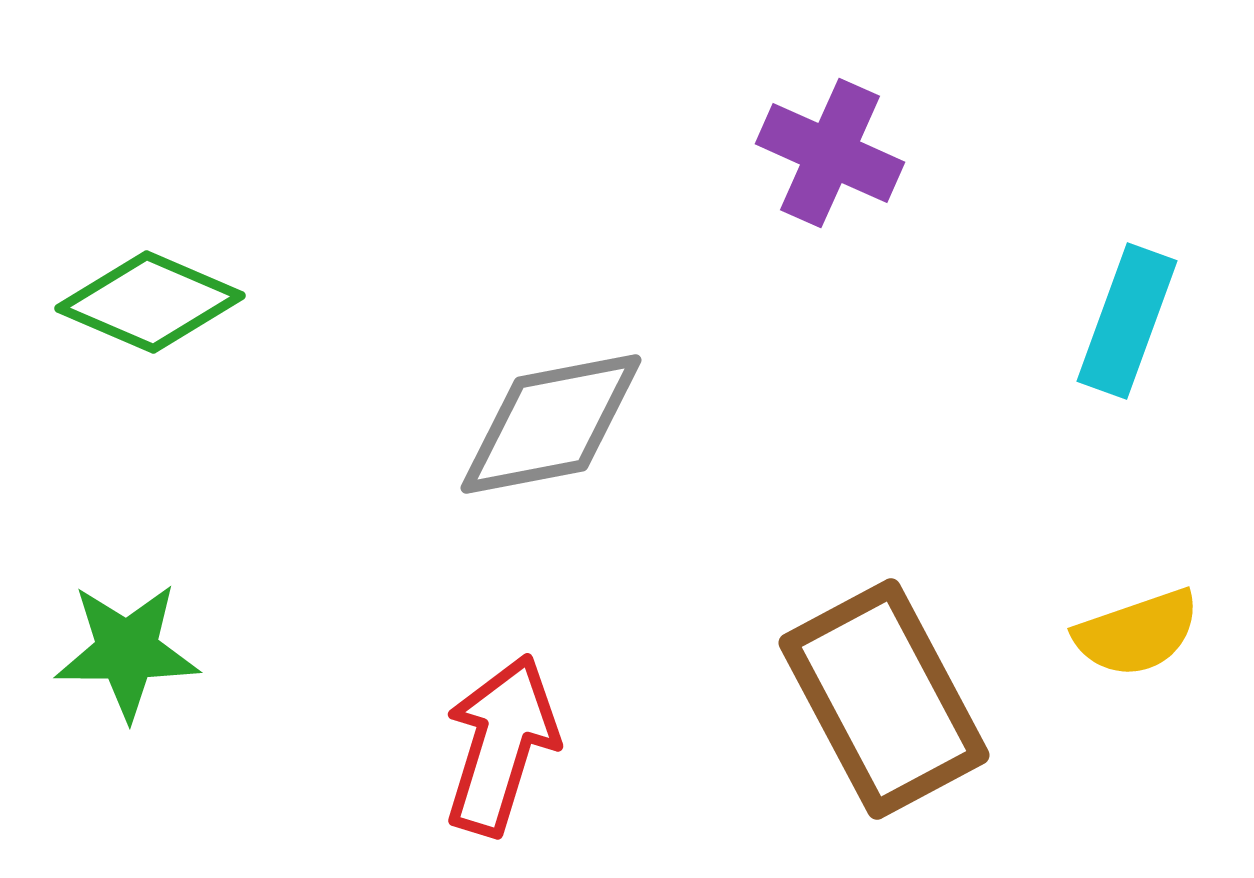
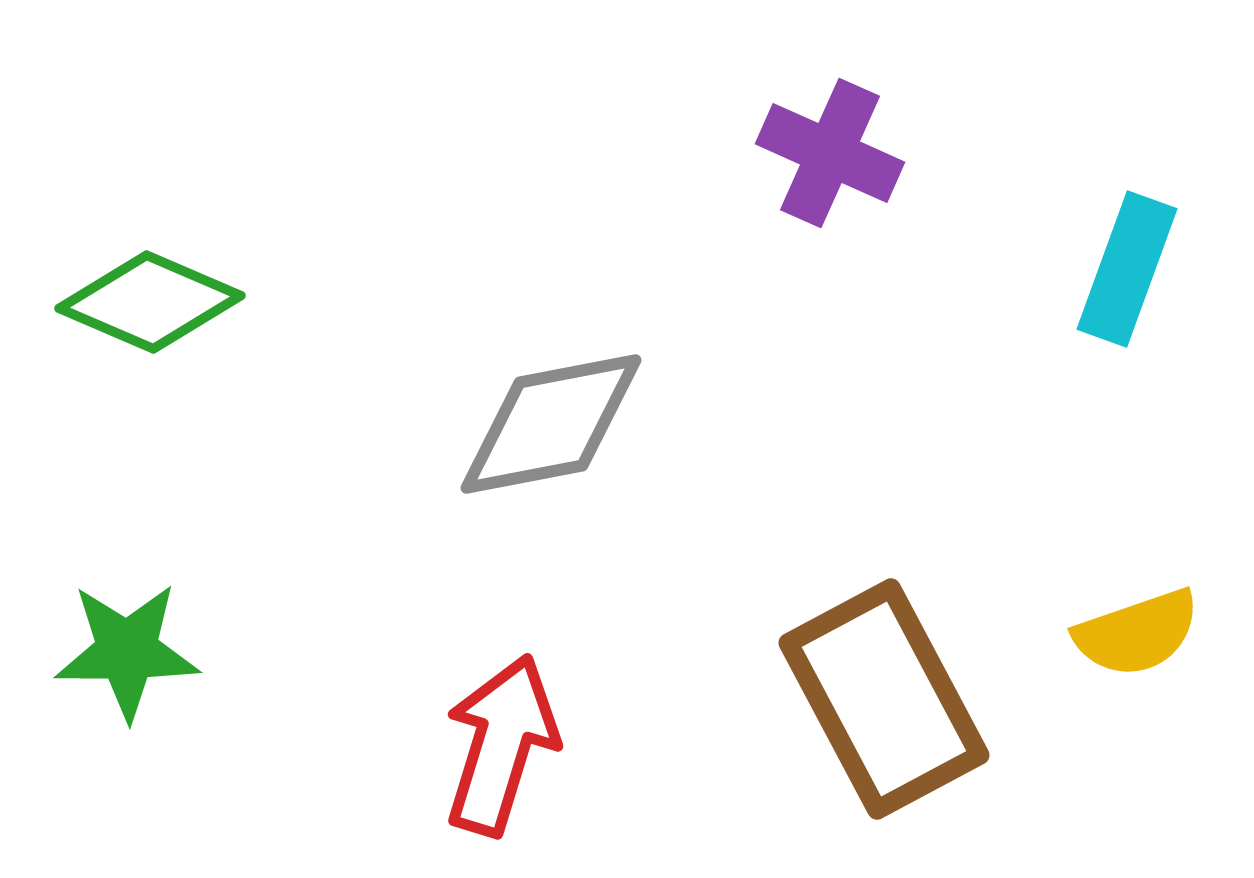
cyan rectangle: moved 52 px up
